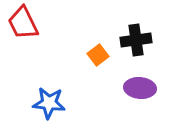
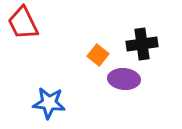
black cross: moved 6 px right, 4 px down
orange square: rotated 15 degrees counterclockwise
purple ellipse: moved 16 px left, 9 px up
